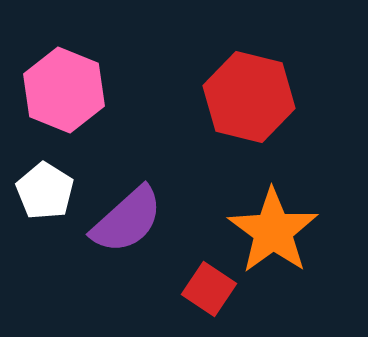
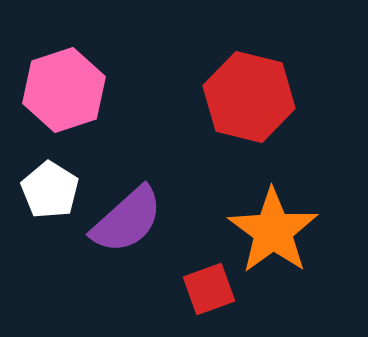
pink hexagon: rotated 20 degrees clockwise
white pentagon: moved 5 px right, 1 px up
red square: rotated 36 degrees clockwise
